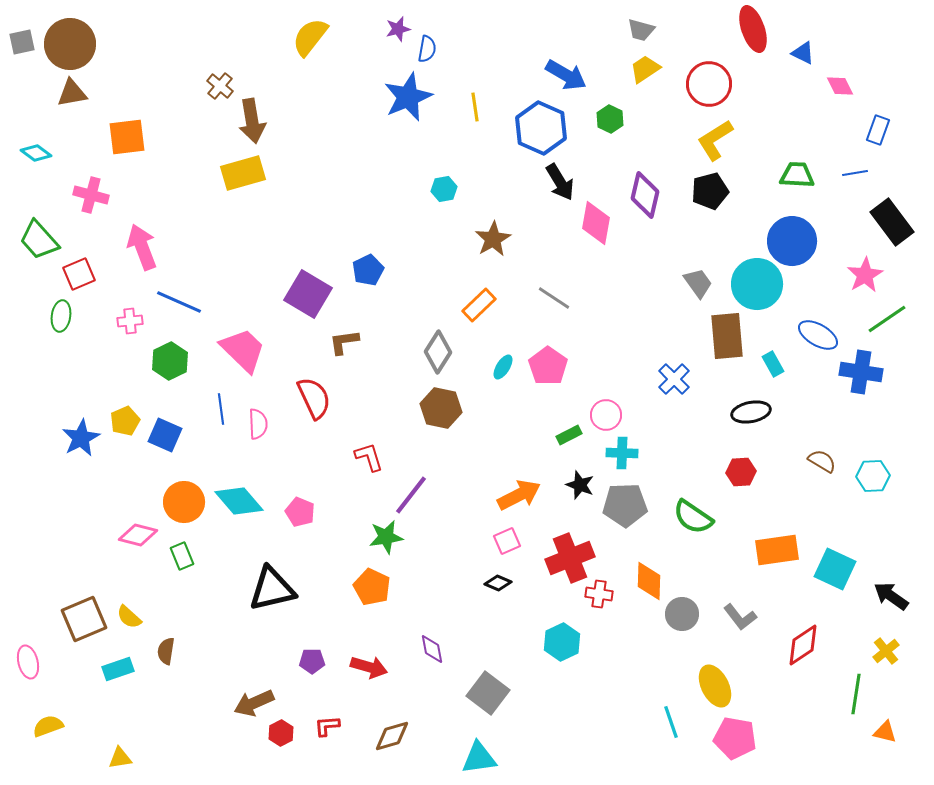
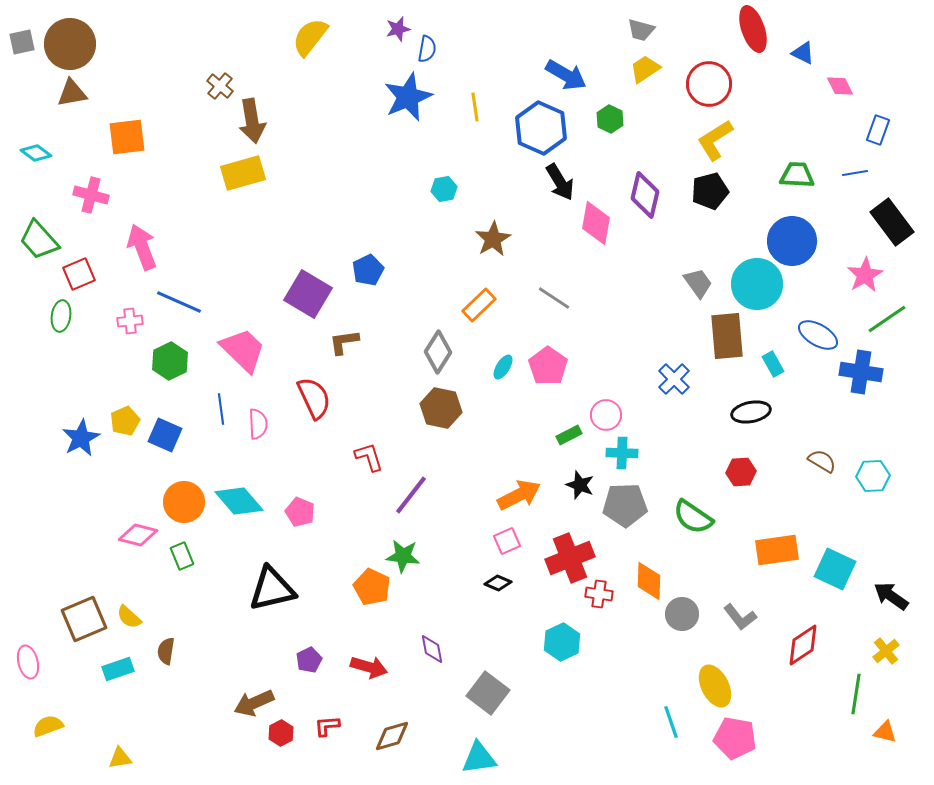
green star at (386, 537): moved 17 px right, 19 px down; rotated 16 degrees clockwise
purple pentagon at (312, 661): moved 3 px left, 1 px up; rotated 25 degrees counterclockwise
